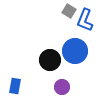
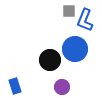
gray square: rotated 32 degrees counterclockwise
blue circle: moved 2 px up
blue rectangle: rotated 28 degrees counterclockwise
